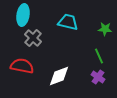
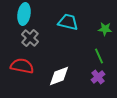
cyan ellipse: moved 1 px right, 1 px up
gray cross: moved 3 px left
purple cross: rotated 16 degrees clockwise
